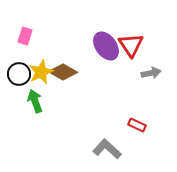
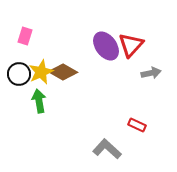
red triangle: rotated 16 degrees clockwise
green arrow: moved 4 px right; rotated 10 degrees clockwise
